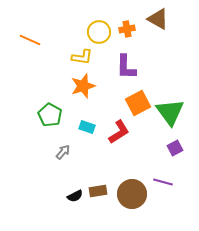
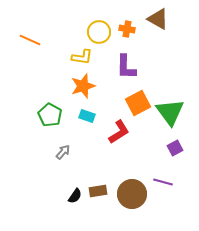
orange cross: rotated 21 degrees clockwise
cyan rectangle: moved 11 px up
black semicircle: rotated 28 degrees counterclockwise
